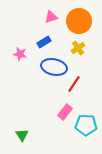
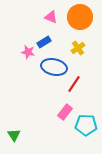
pink triangle: rotated 40 degrees clockwise
orange circle: moved 1 px right, 4 px up
pink star: moved 8 px right, 2 px up
green triangle: moved 8 px left
